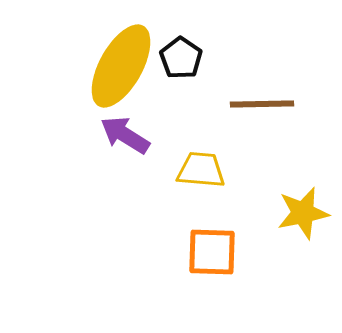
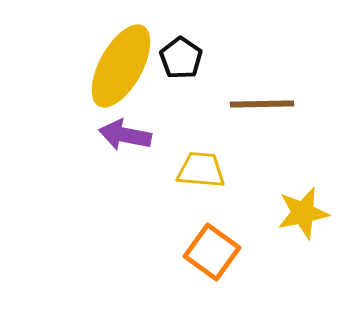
purple arrow: rotated 21 degrees counterclockwise
orange square: rotated 34 degrees clockwise
